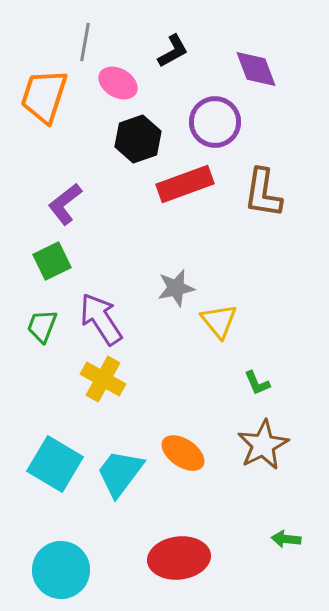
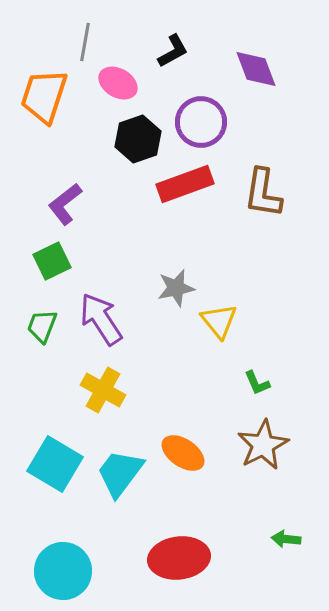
purple circle: moved 14 px left
yellow cross: moved 11 px down
cyan circle: moved 2 px right, 1 px down
